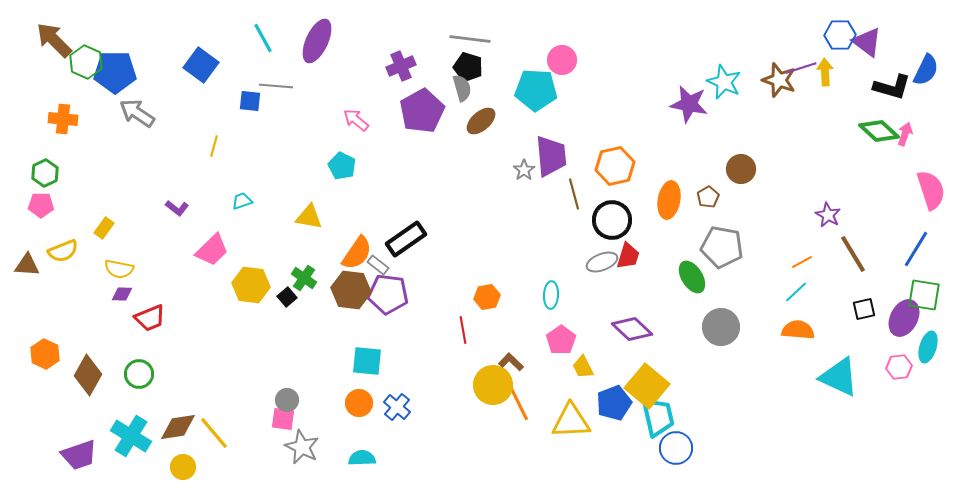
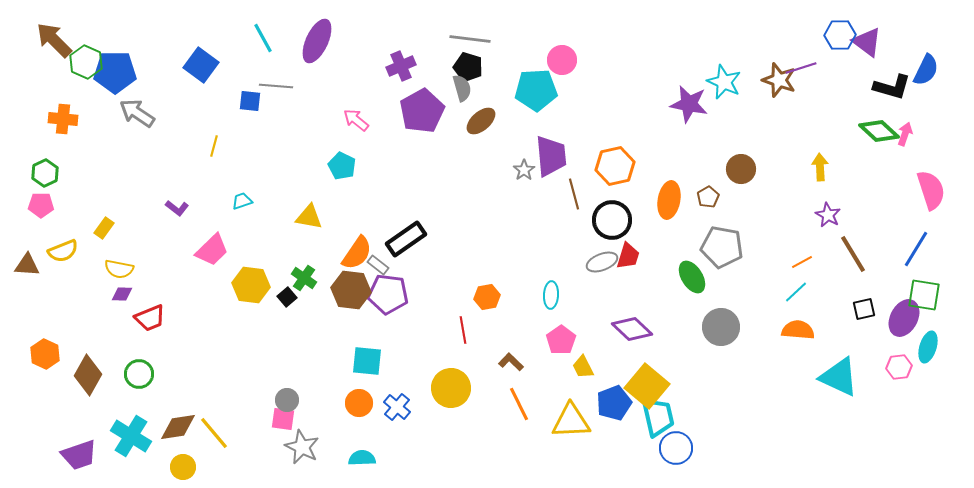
yellow arrow at (825, 72): moved 5 px left, 95 px down
cyan pentagon at (536, 90): rotated 6 degrees counterclockwise
yellow circle at (493, 385): moved 42 px left, 3 px down
